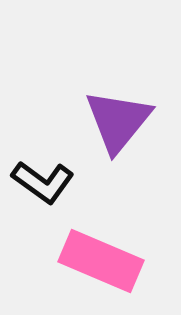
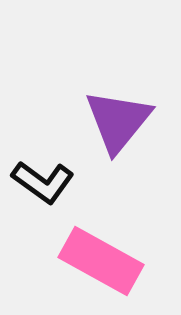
pink rectangle: rotated 6 degrees clockwise
